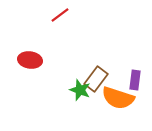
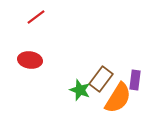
red line: moved 24 px left, 2 px down
brown rectangle: moved 5 px right
orange semicircle: rotated 76 degrees counterclockwise
